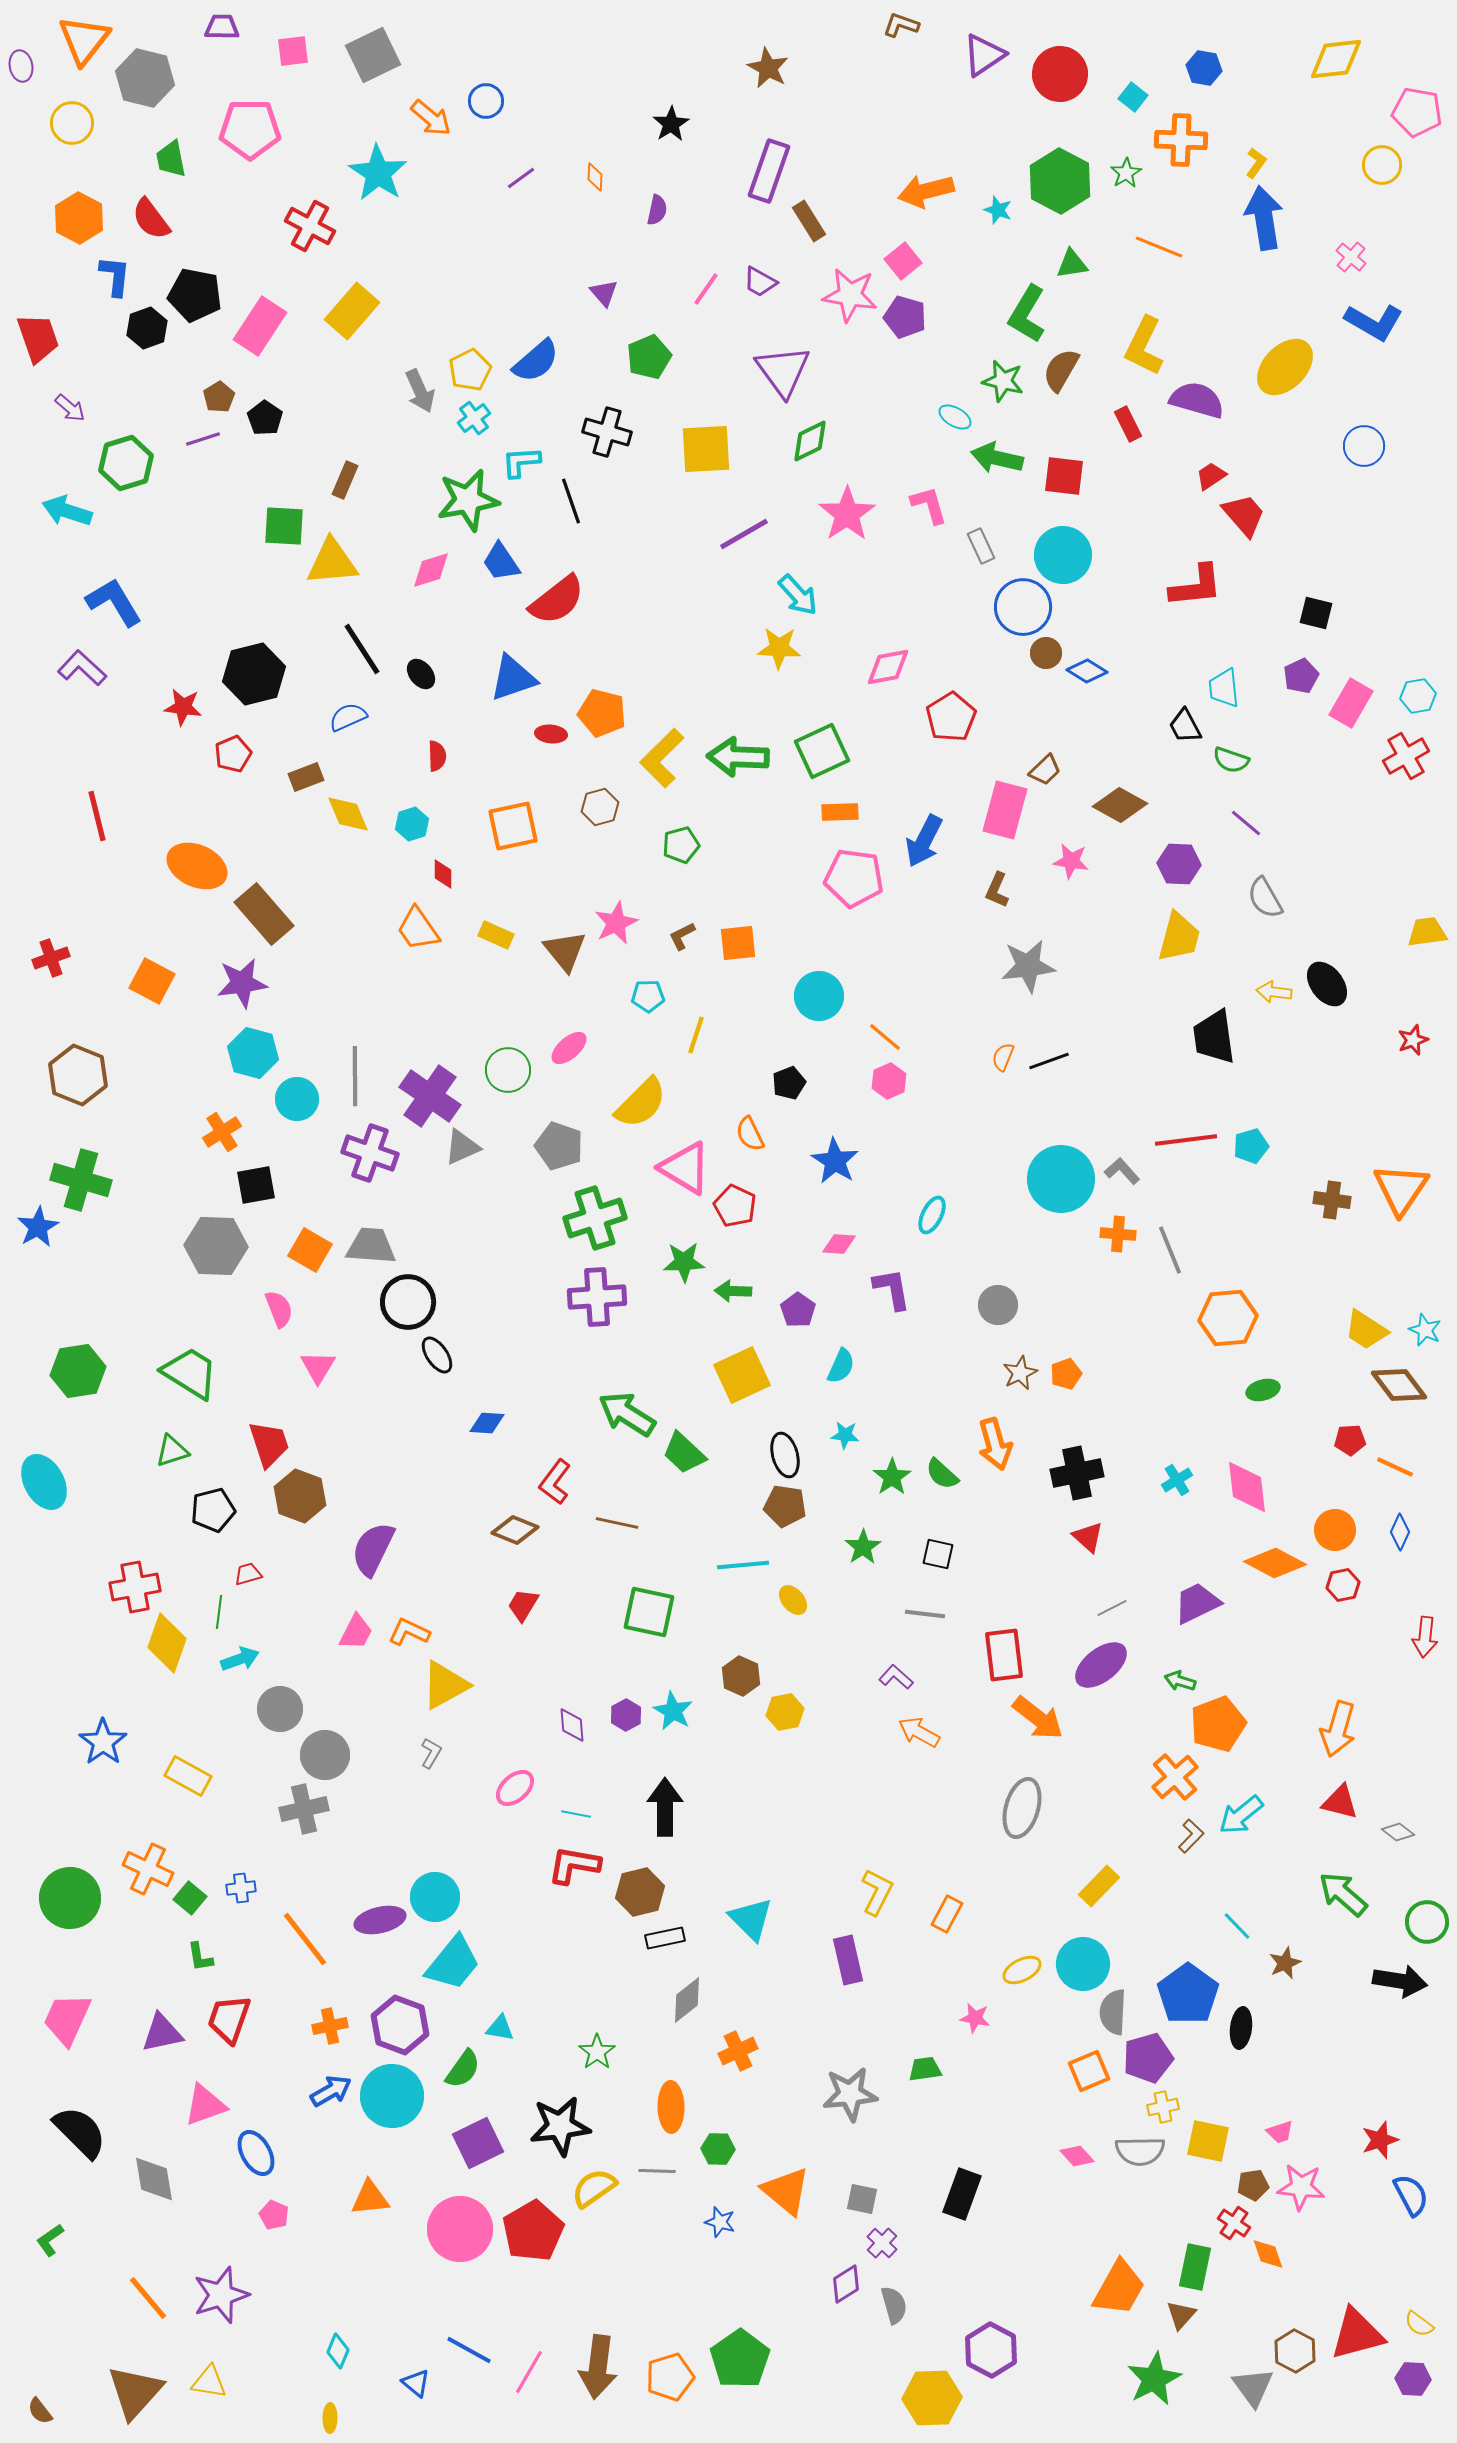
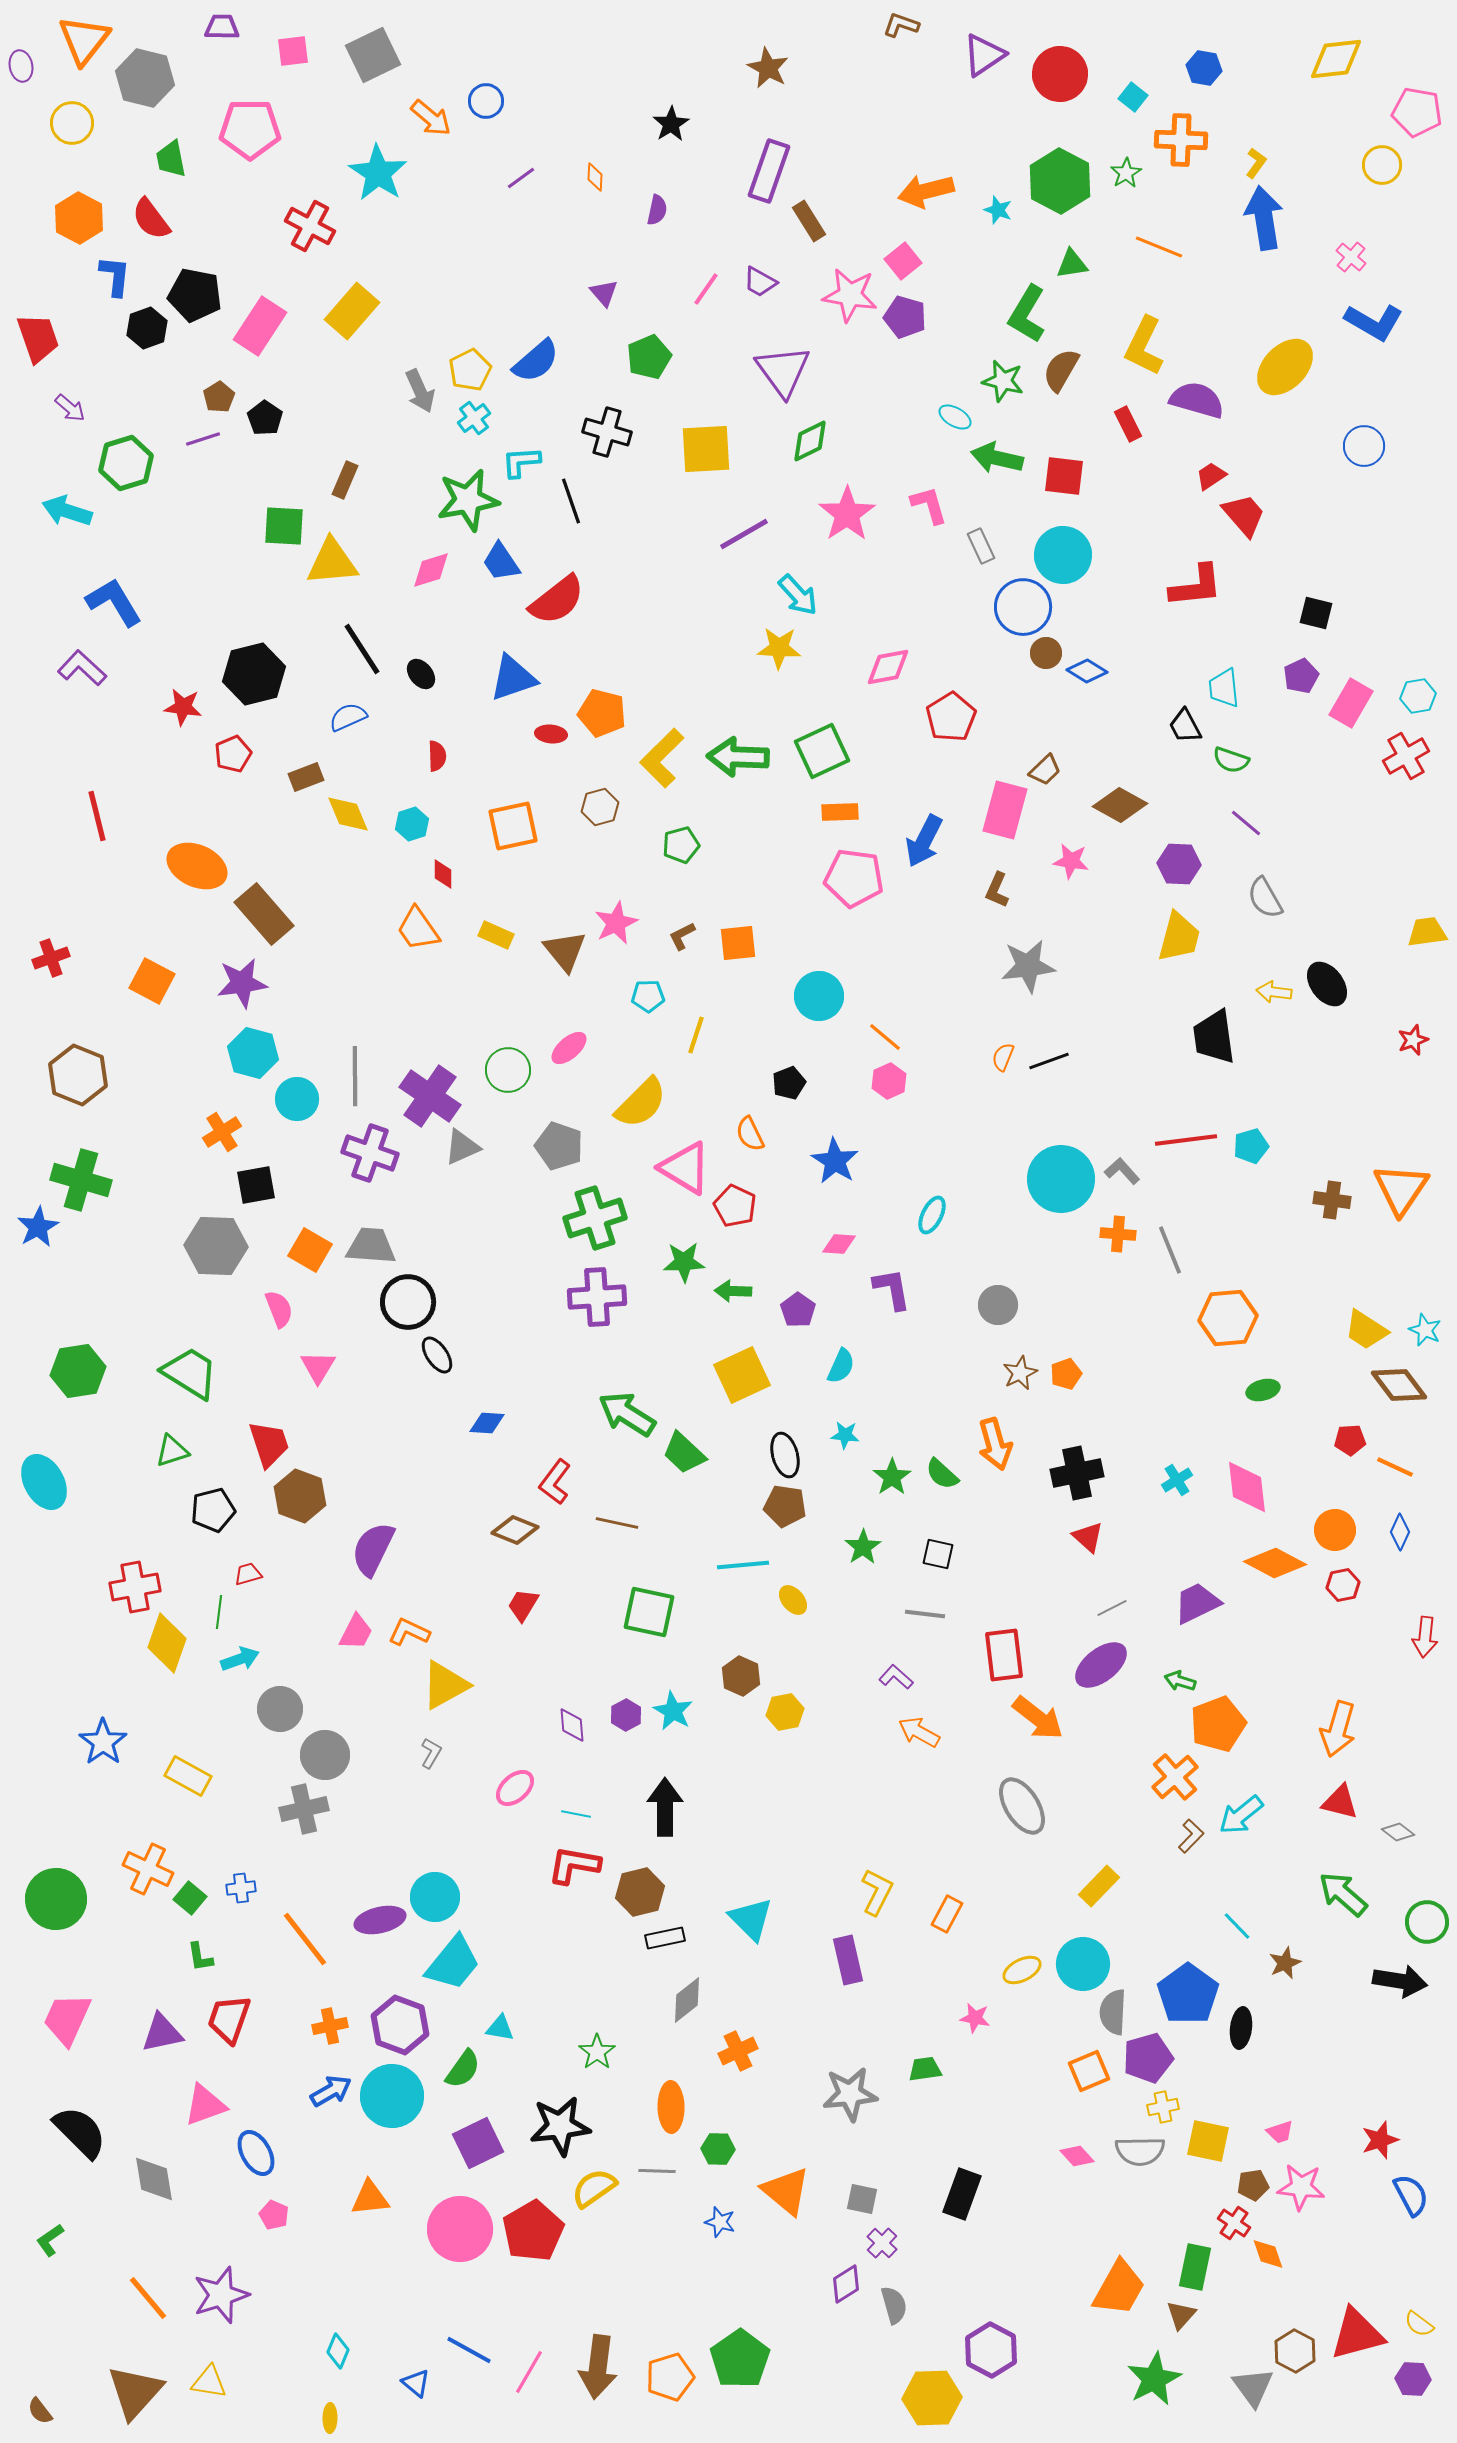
gray ellipse at (1022, 1808): moved 2 px up; rotated 48 degrees counterclockwise
green circle at (70, 1898): moved 14 px left, 1 px down
